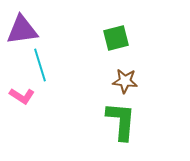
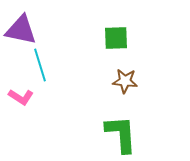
purple triangle: moved 1 px left; rotated 20 degrees clockwise
green square: rotated 12 degrees clockwise
pink L-shape: moved 1 px left, 1 px down
green L-shape: moved 13 px down; rotated 9 degrees counterclockwise
